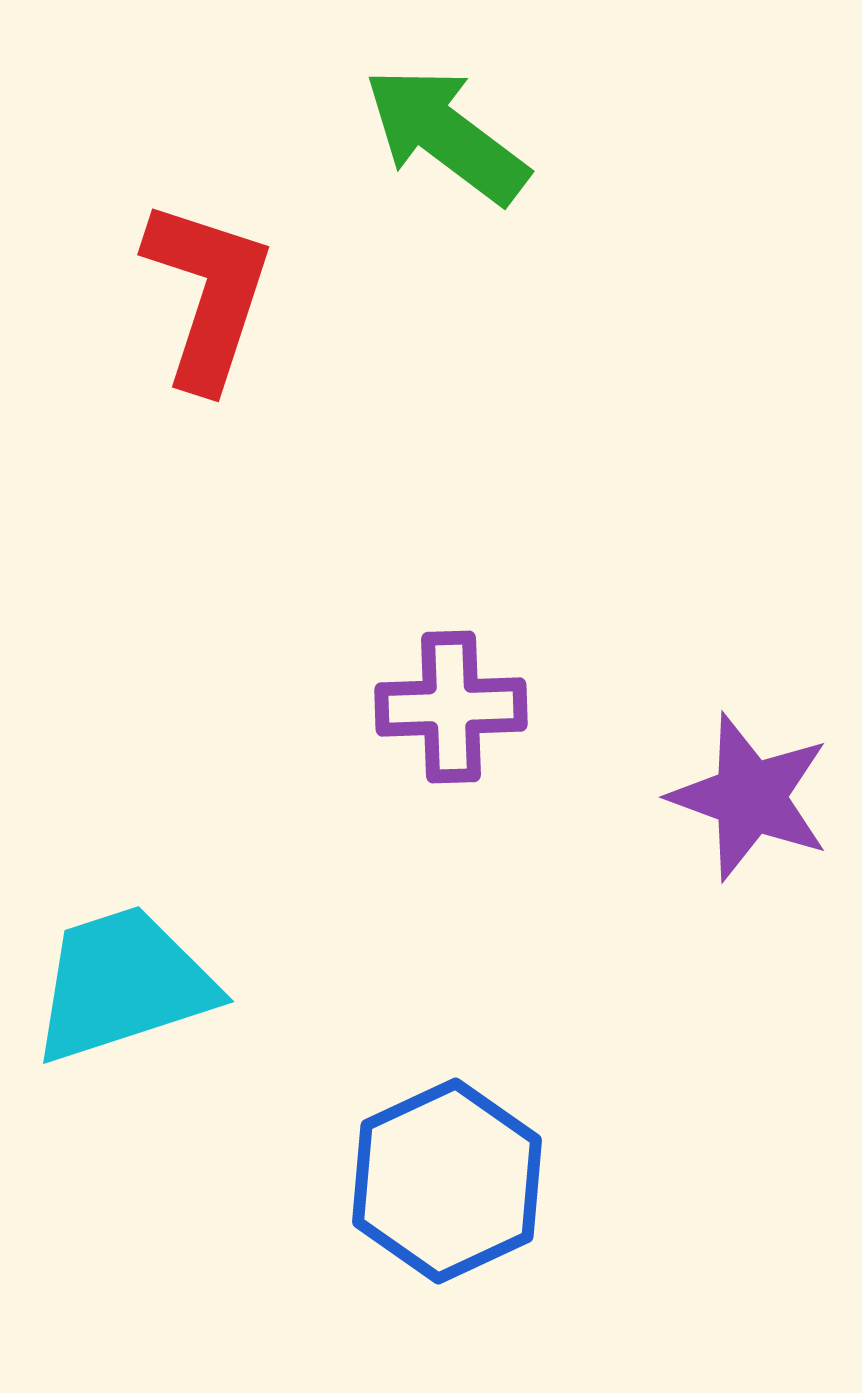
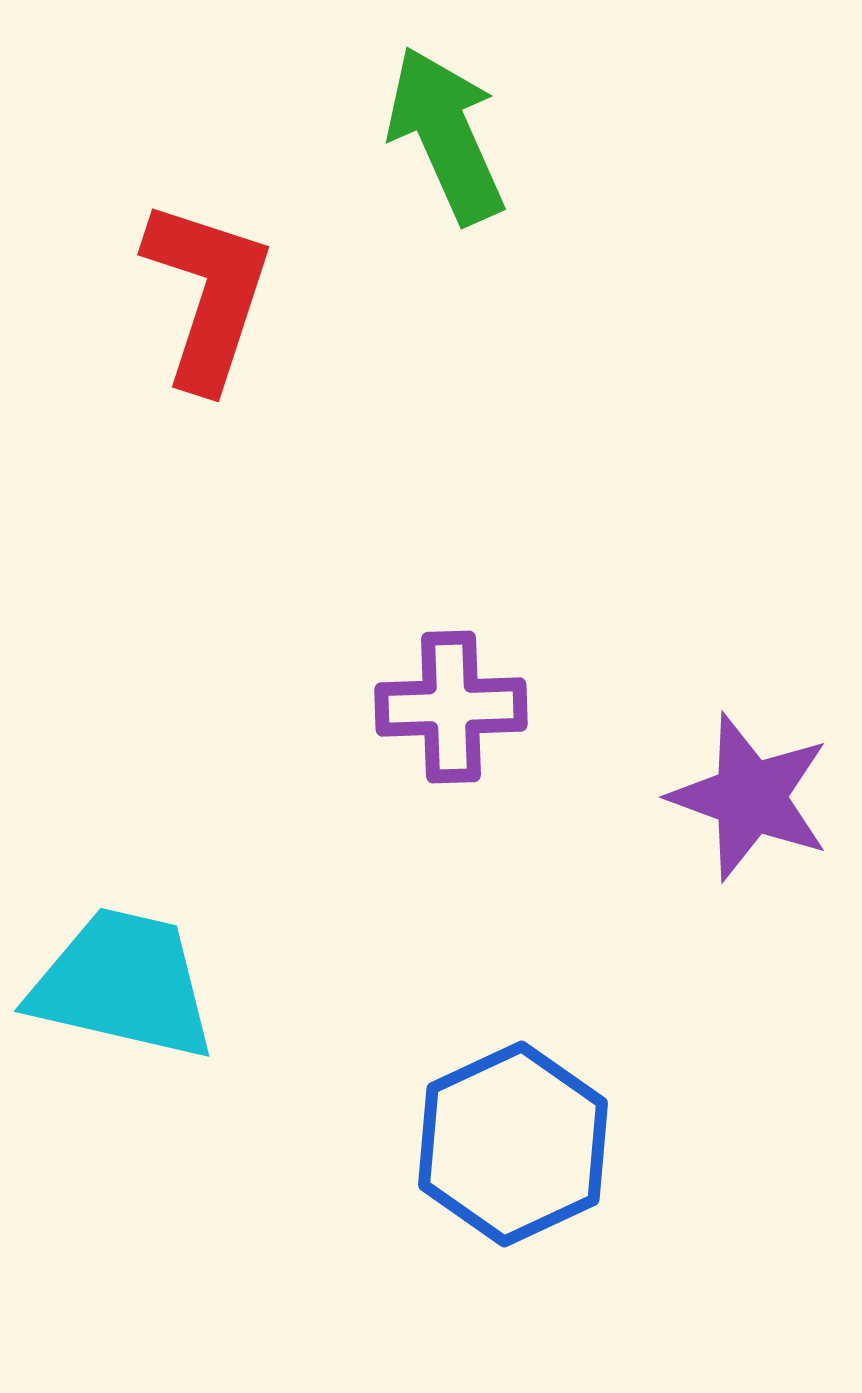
green arrow: rotated 29 degrees clockwise
cyan trapezoid: rotated 31 degrees clockwise
blue hexagon: moved 66 px right, 37 px up
